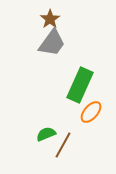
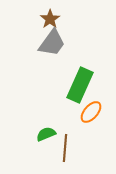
brown line: moved 2 px right, 3 px down; rotated 24 degrees counterclockwise
